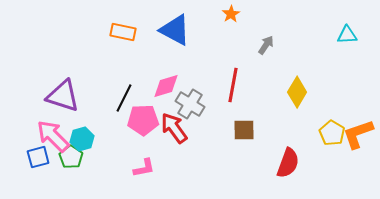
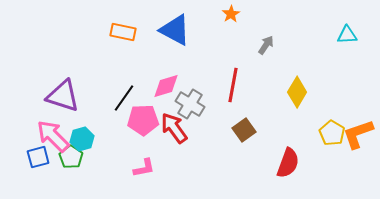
black line: rotated 8 degrees clockwise
brown square: rotated 35 degrees counterclockwise
